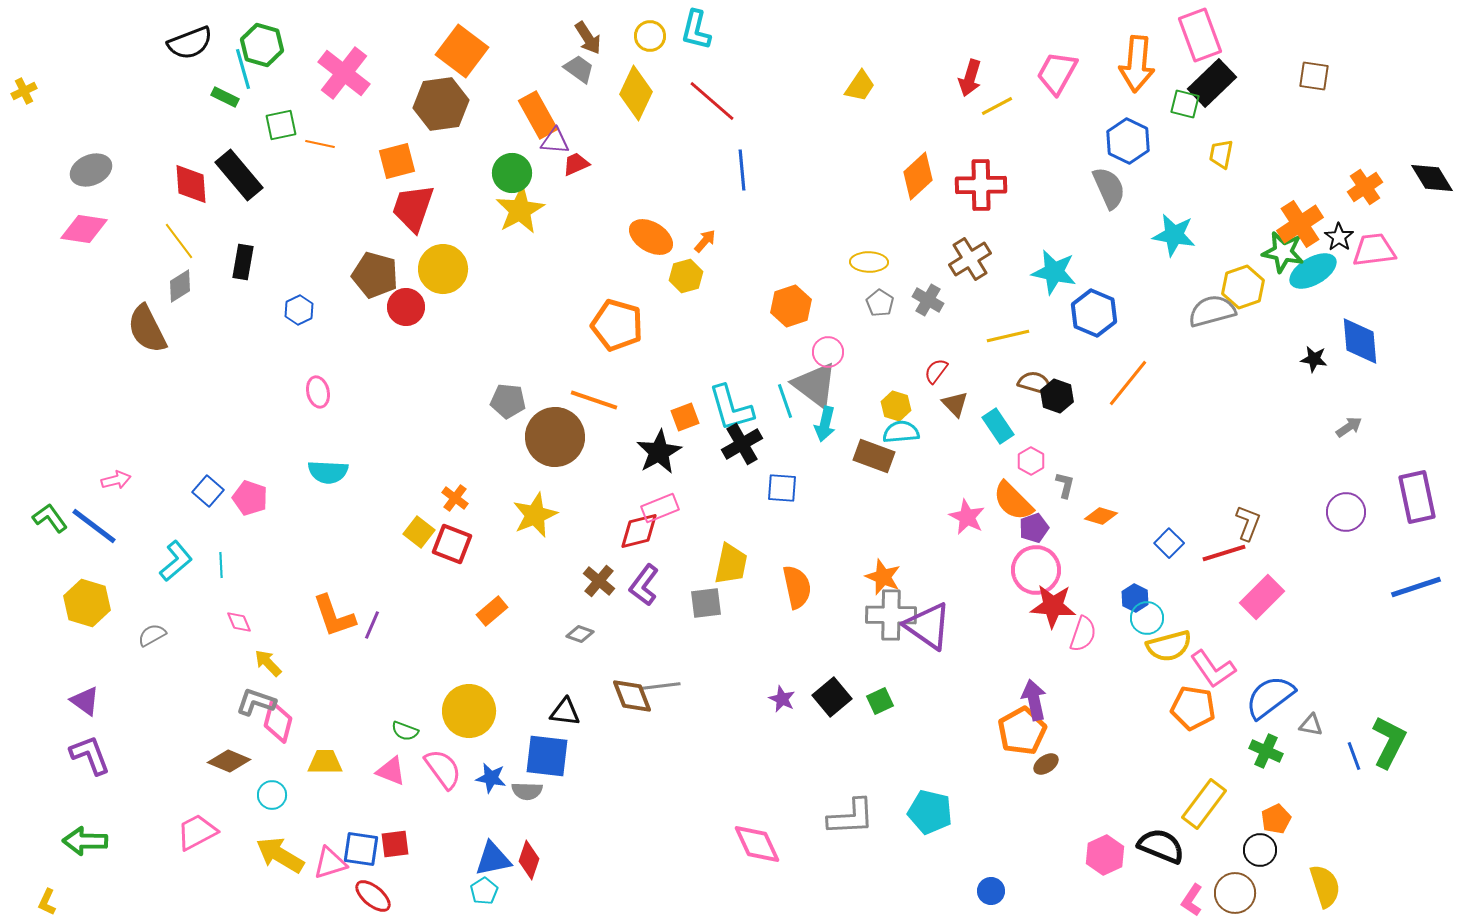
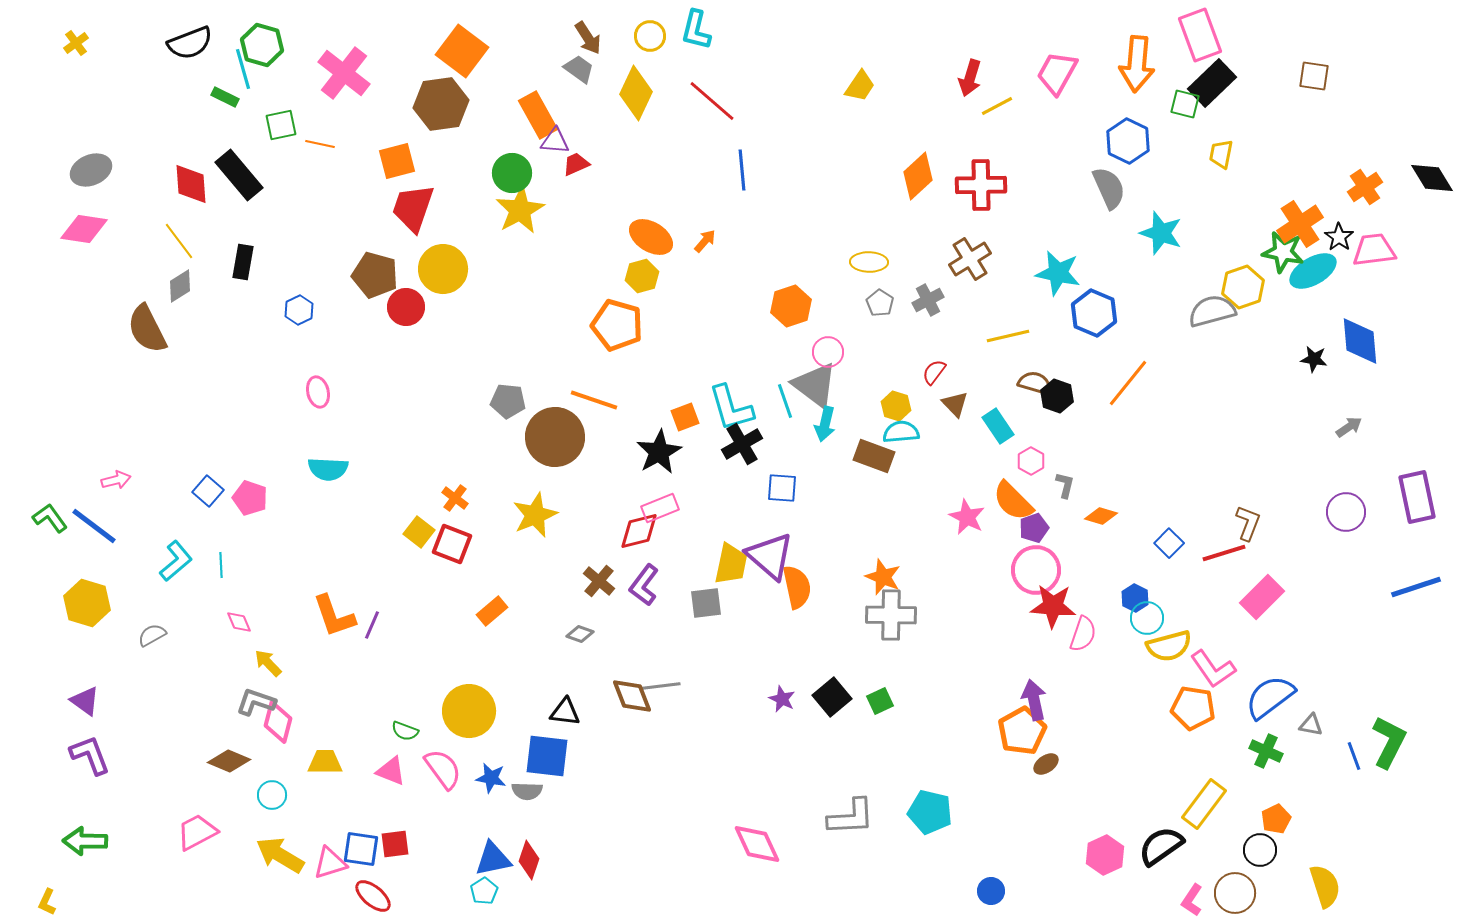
yellow cross at (24, 91): moved 52 px right, 48 px up; rotated 10 degrees counterclockwise
cyan star at (1174, 235): moved 13 px left, 2 px up; rotated 9 degrees clockwise
cyan star at (1054, 272): moved 4 px right, 1 px down
yellow hexagon at (686, 276): moved 44 px left
gray cross at (928, 300): rotated 32 degrees clockwise
red semicircle at (936, 371): moved 2 px left, 1 px down
cyan semicircle at (328, 472): moved 3 px up
purple triangle at (928, 626): moved 158 px left, 70 px up; rotated 6 degrees clockwise
black semicircle at (1161, 846): rotated 57 degrees counterclockwise
